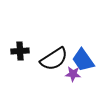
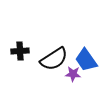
blue trapezoid: moved 3 px right
